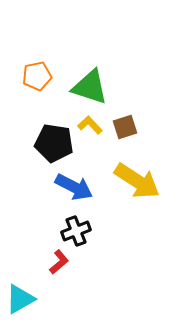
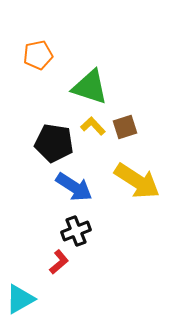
orange pentagon: moved 1 px right, 21 px up
yellow L-shape: moved 3 px right, 1 px down
blue arrow: rotated 6 degrees clockwise
